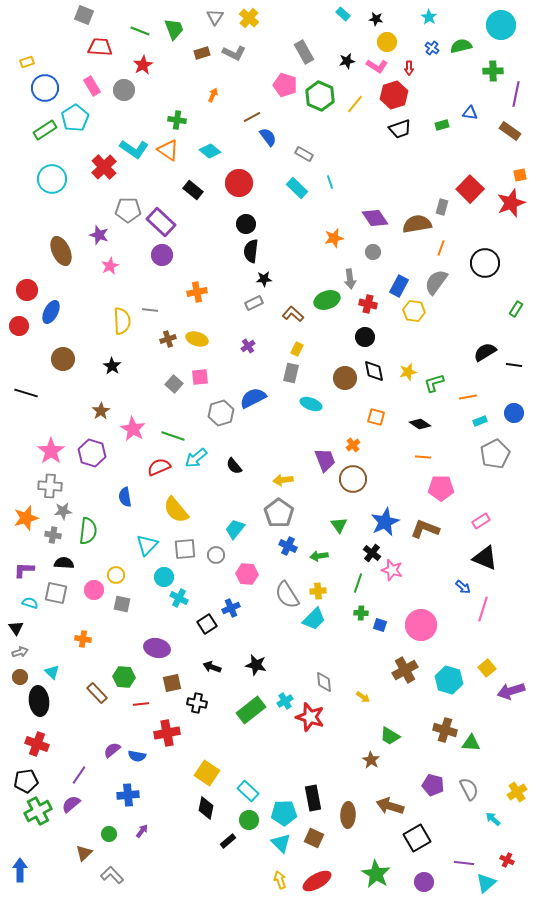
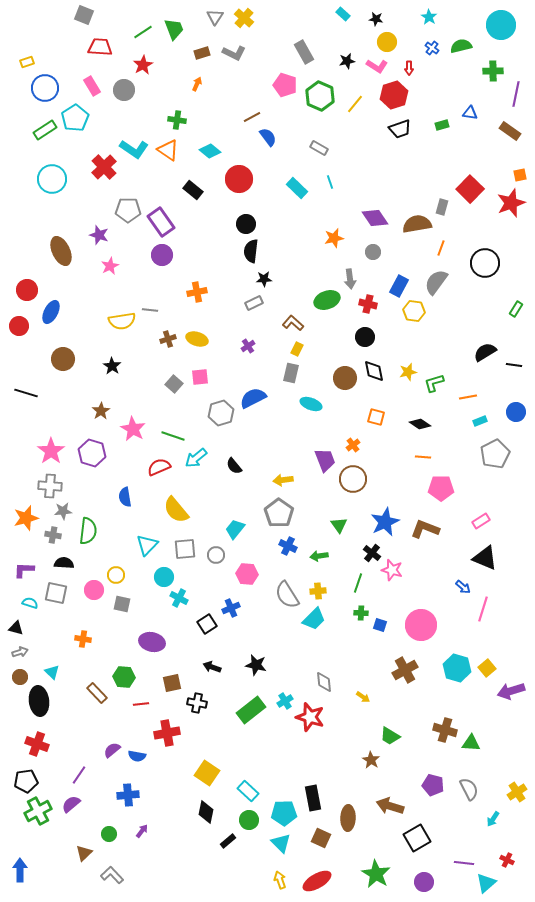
yellow cross at (249, 18): moved 5 px left
green line at (140, 31): moved 3 px right, 1 px down; rotated 54 degrees counterclockwise
orange arrow at (213, 95): moved 16 px left, 11 px up
gray rectangle at (304, 154): moved 15 px right, 6 px up
red circle at (239, 183): moved 4 px up
purple rectangle at (161, 222): rotated 12 degrees clockwise
brown L-shape at (293, 314): moved 9 px down
yellow semicircle at (122, 321): rotated 84 degrees clockwise
blue circle at (514, 413): moved 2 px right, 1 px up
black triangle at (16, 628): rotated 42 degrees counterclockwise
purple ellipse at (157, 648): moved 5 px left, 6 px up
cyan hexagon at (449, 680): moved 8 px right, 12 px up
black diamond at (206, 808): moved 4 px down
brown ellipse at (348, 815): moved 3 px down
cyan arrow at (493, 819): rotated 98 degrees counterclockwise
brown square at (314, 838): moved 7 px right
